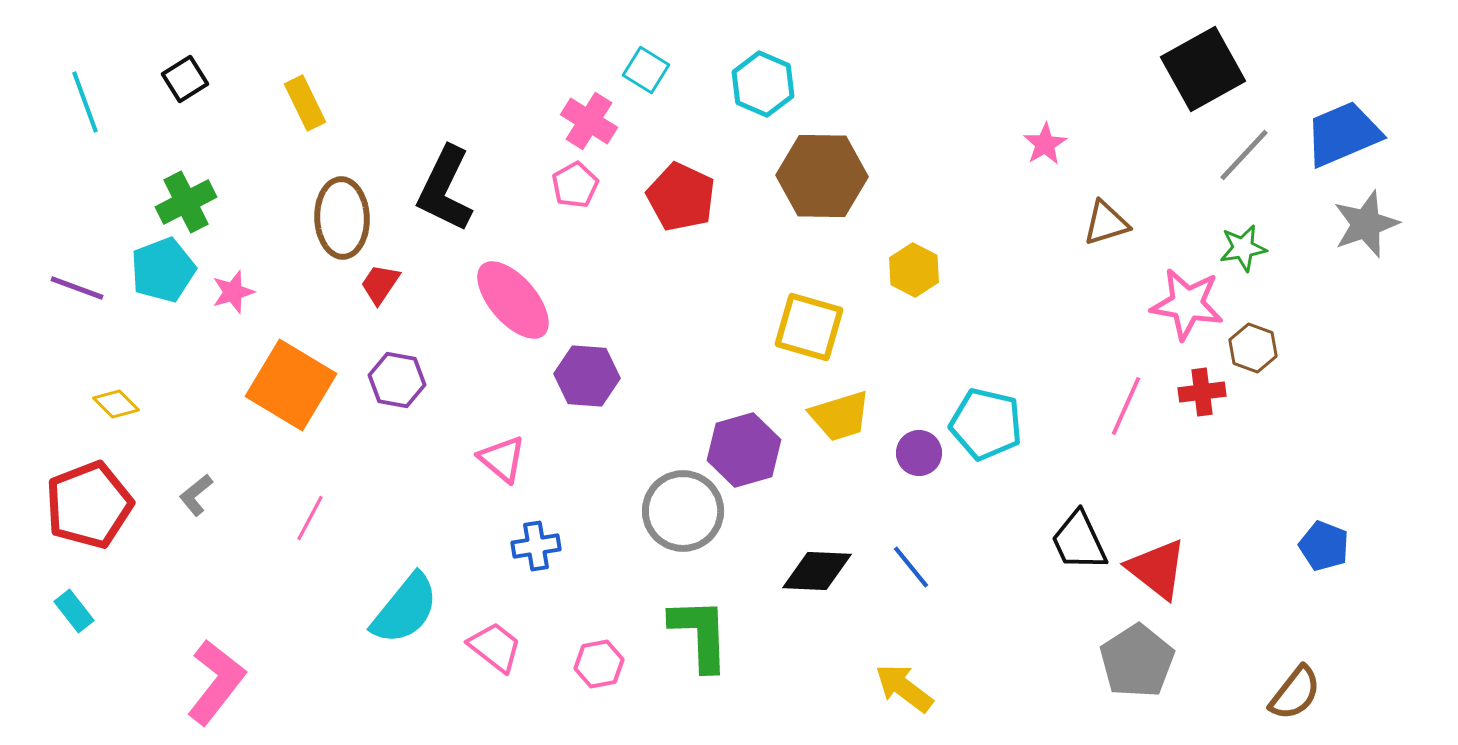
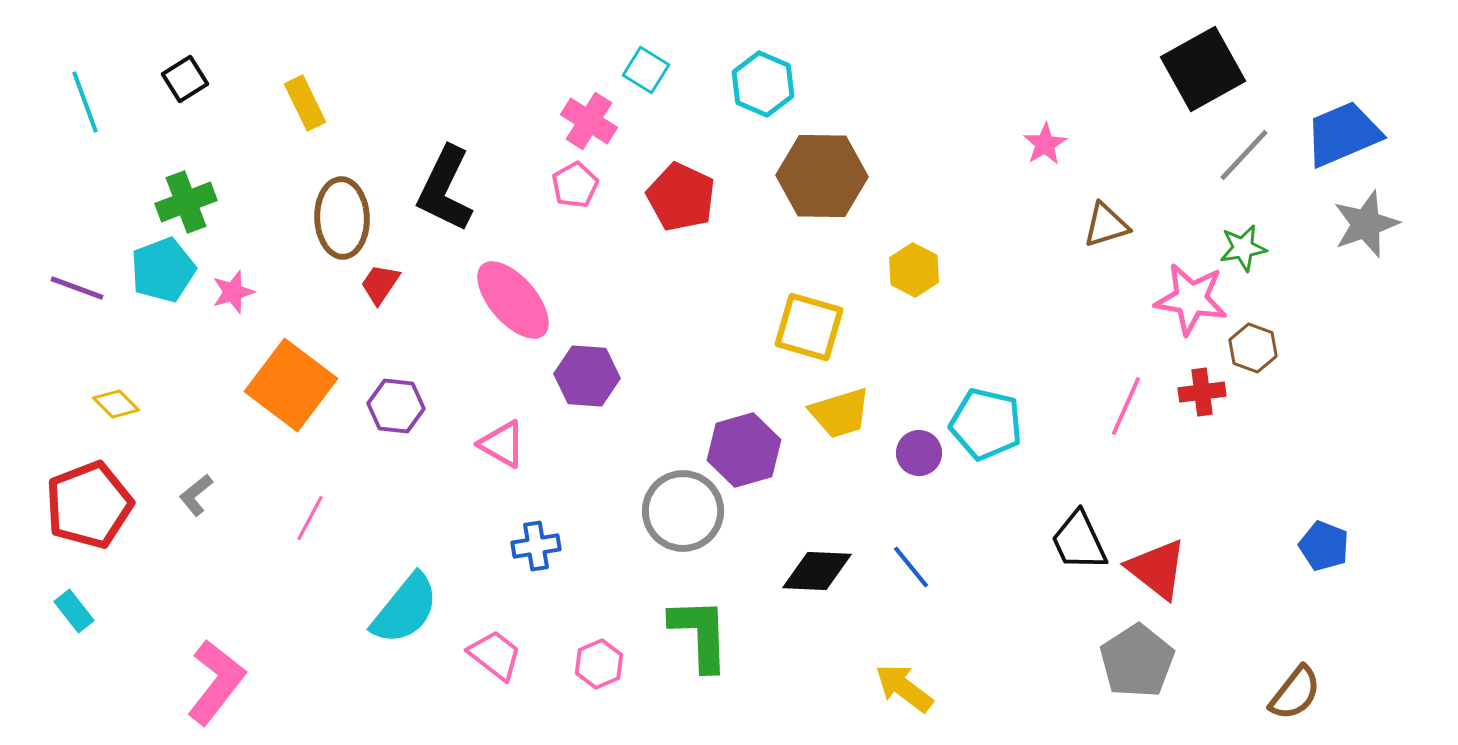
green cross at (186, 202): rotated 6 degrees clockwise
brown triangle at (1106, 223): moved 2 px down
pink star at (1187, 304): moved 4 px right, 5 px up
purple hexagon at (397, 380): moved 1 px left, 26 px down; rotated 4 degrees counterclockwise
orange square at (291, 385): rotated 6 degrees clockwise
yellow trapezoid at (840, 416): moved 3 px up
pink triangle at (502, 459): moved 15 px up; rotated 10 degrees counterclockwise
pink trapezoid at (495, 647): moved 8 px down
pink hexagon at (599, 664): rotated 12 degrees counterclockwise
